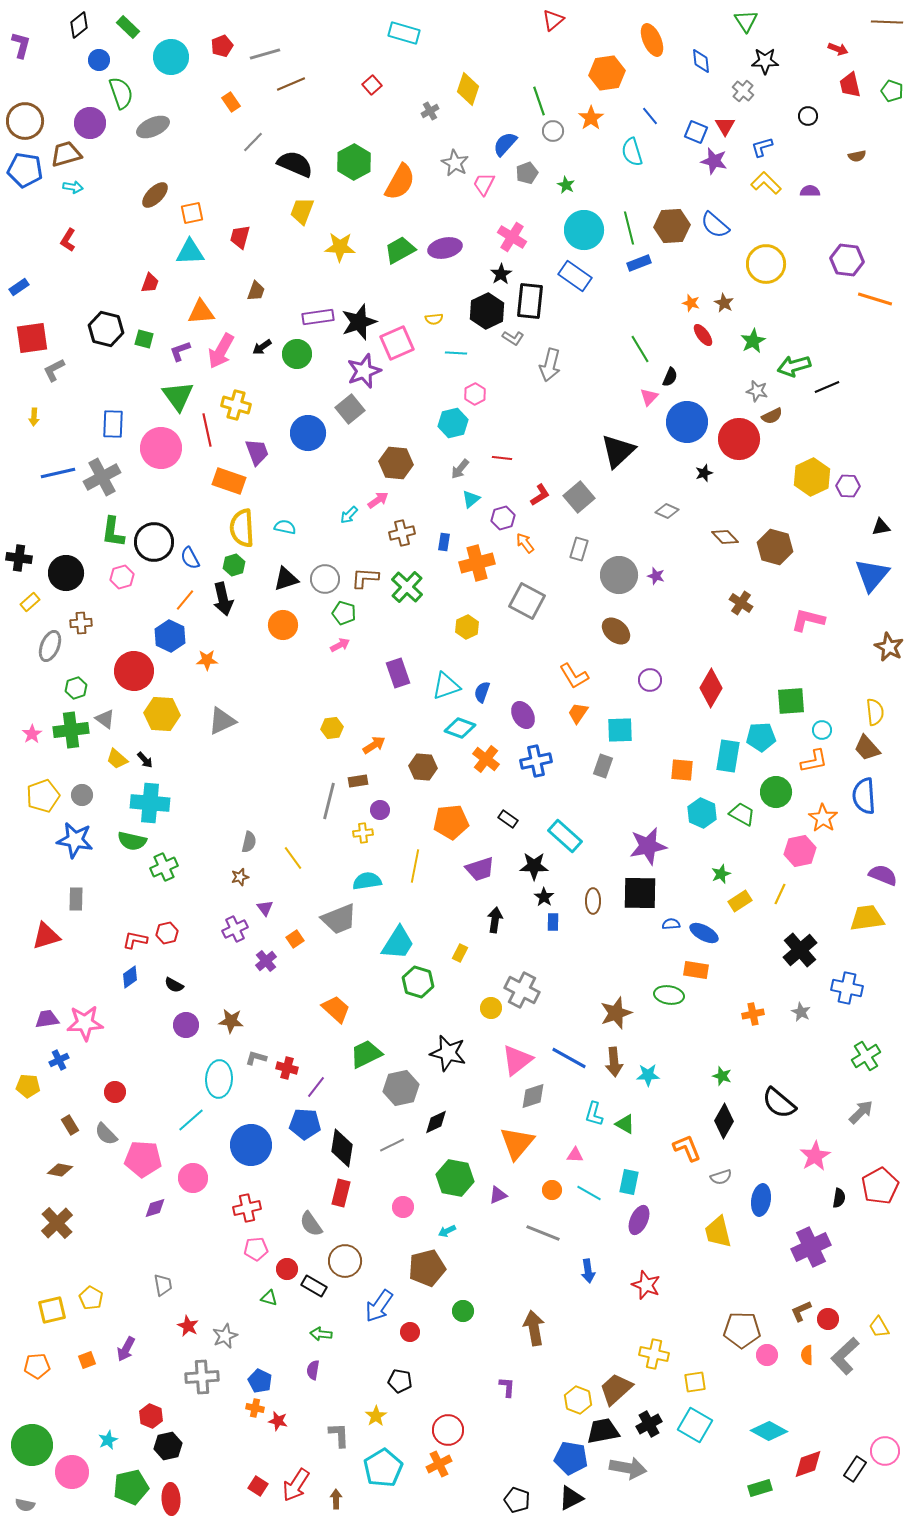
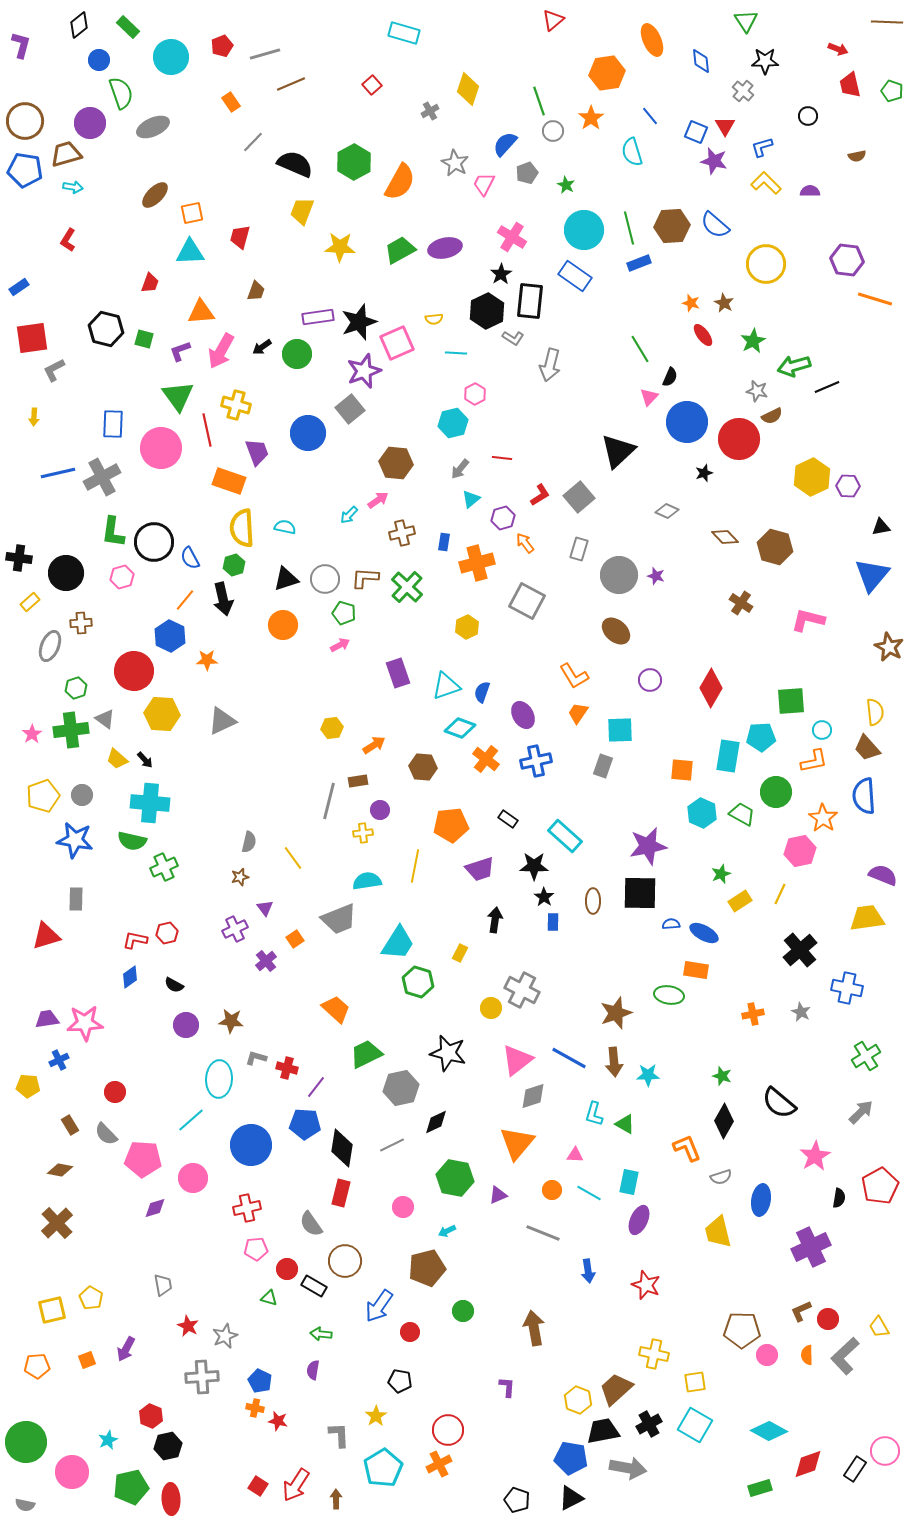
orange pentagon at (451, 822): moved 3 px down
green circle at (32, 1445): moved 6 px left, 3 px up
